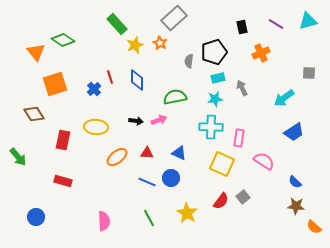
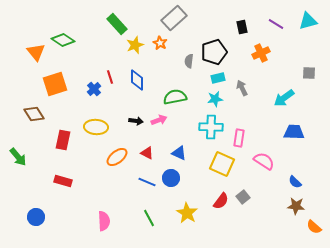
blue trapezoid at (294, 132): rotated 145 degrees counterclockwise
red triangle at (147, 153): rotated 24 degrees clockwise
